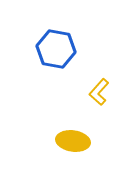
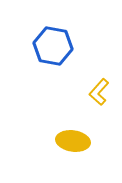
blue hexagon: moved 3 px left, 3 px up
